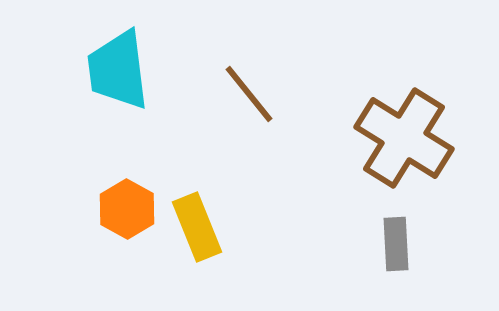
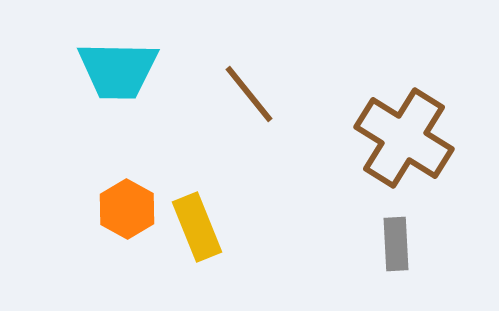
cyan trapezoid: rotated 82 degrees counterclockwise
